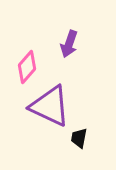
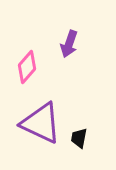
purple triangle: moved 9 px left, 17 px down
